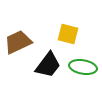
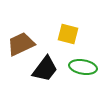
brown trapezoid: moved 3 px right, 2 px down
black trapezoid: moved 3 px left, 4 px down
